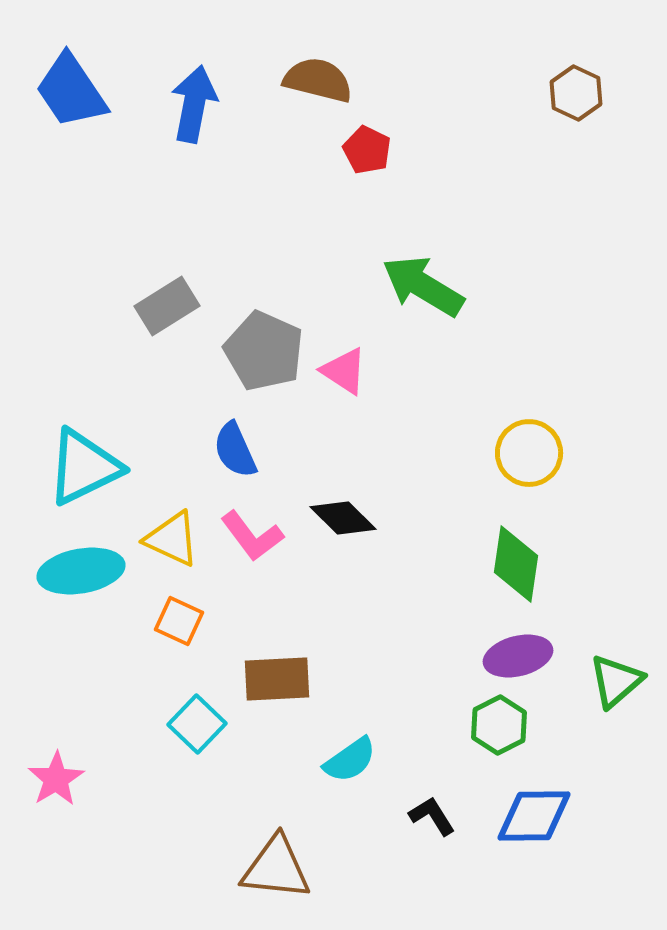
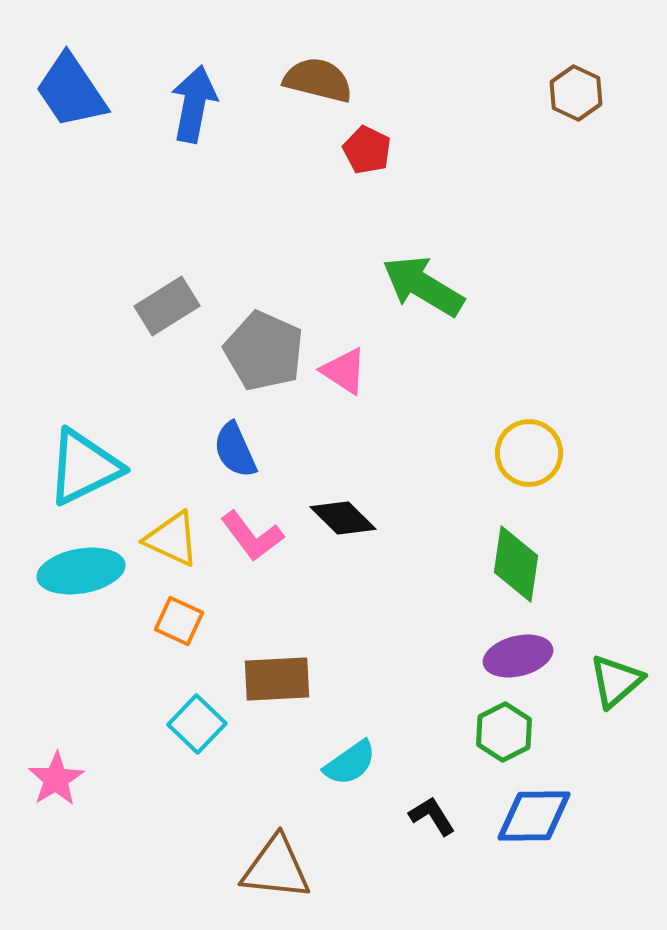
green hexagon: moved 5 px right, 7 px down
cyan semicircle: moved 3 px down
